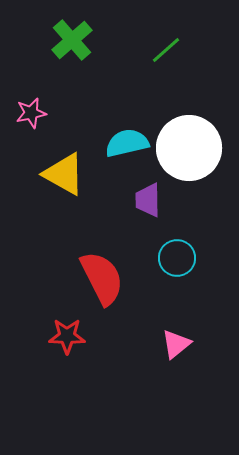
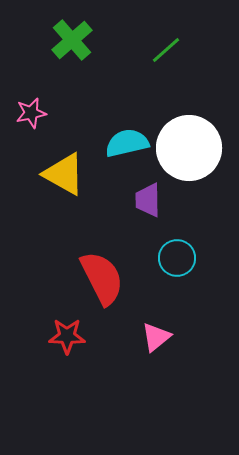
pink triangle: moved 20 px left, 7 px up
